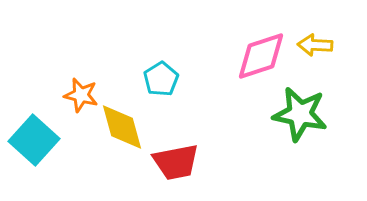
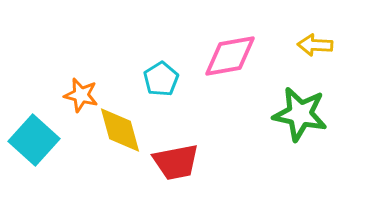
pink diamond: moved 31 px left; rotated 8 degrees clockwise
yellow diamond: moved 2 px left, 3 px down
